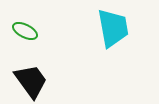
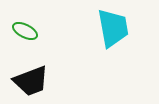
black trapezoid: rotated 105 degrees clockwise
